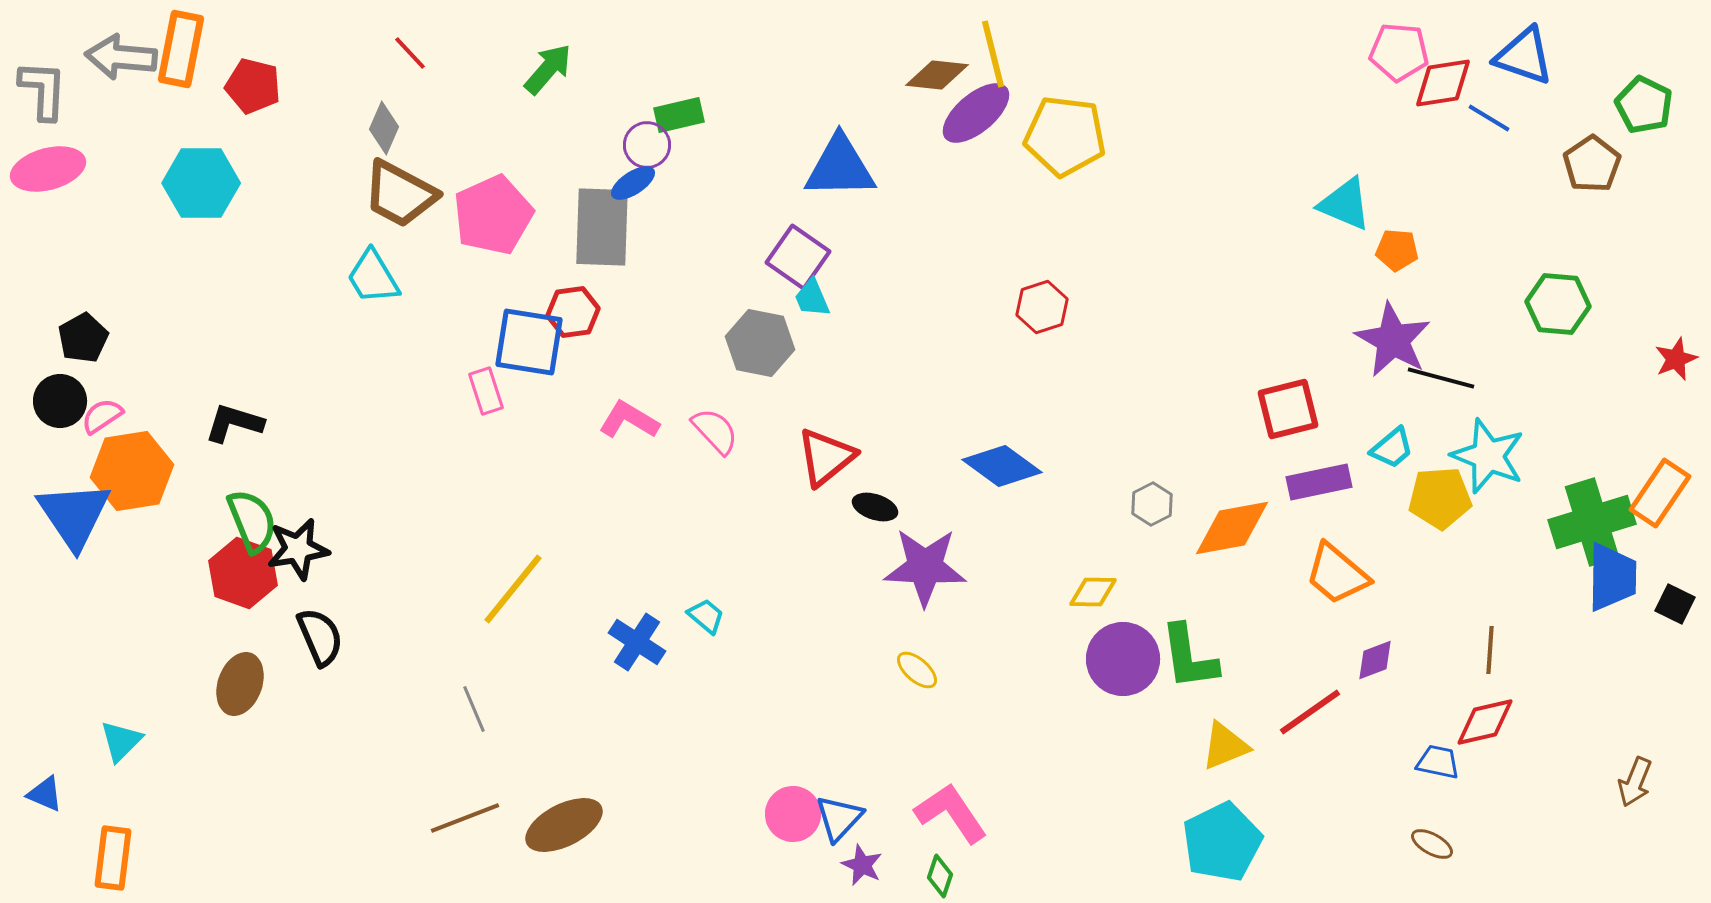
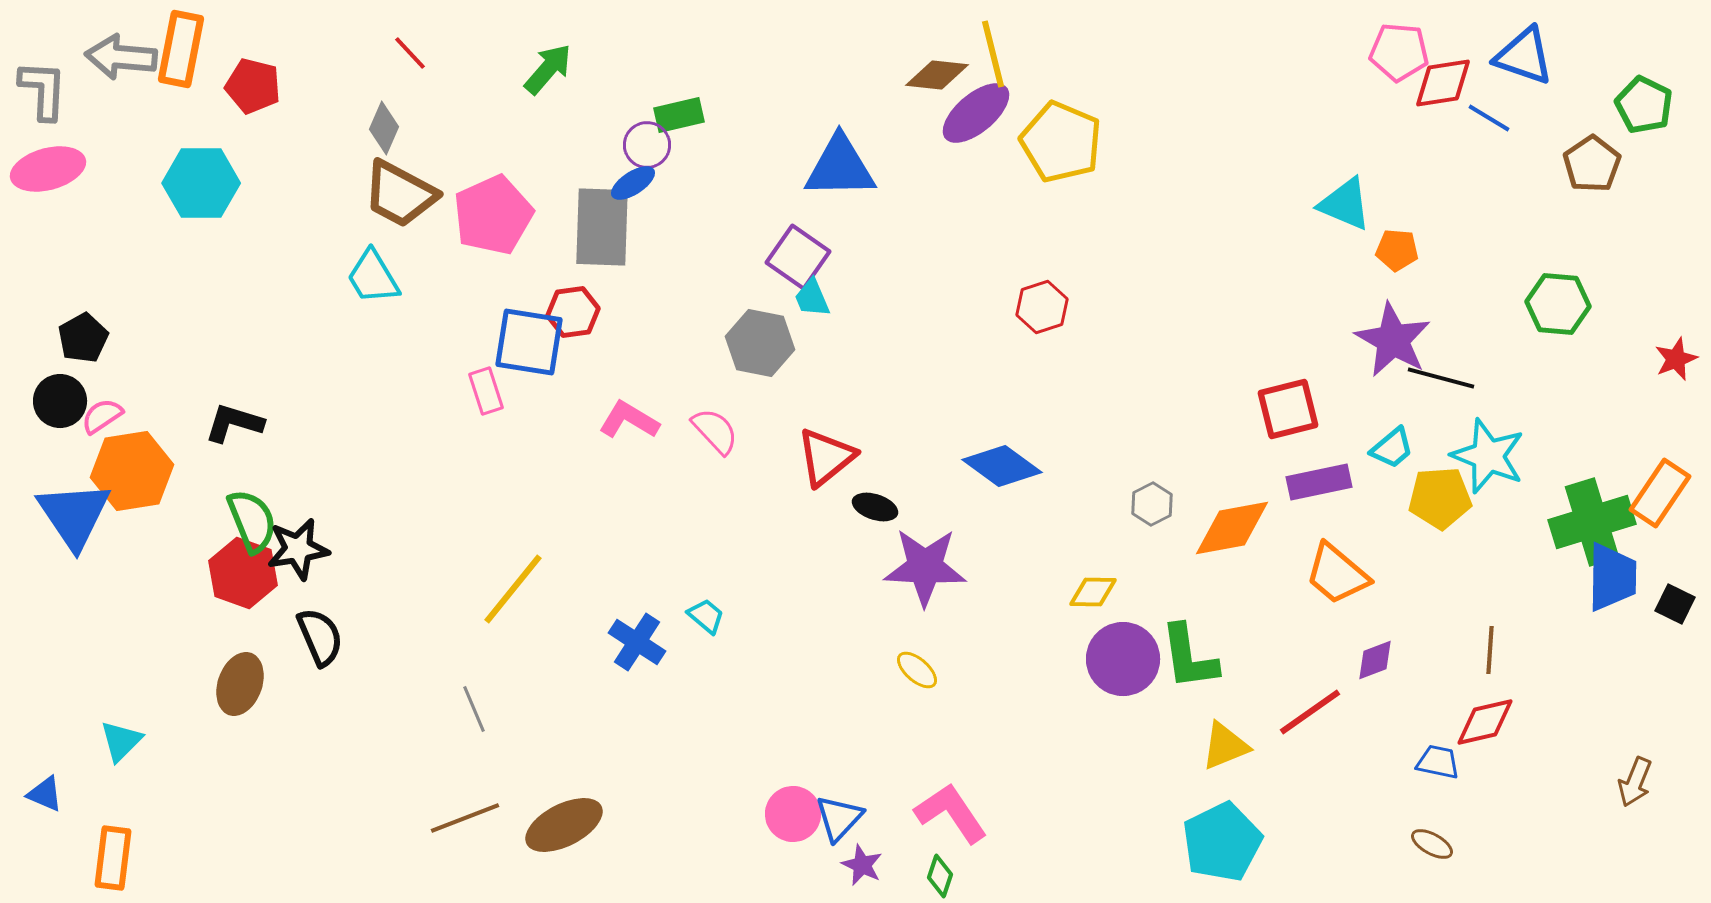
yellow pentagon at (1065, 136): moved 4 px left, 6 px down; rotated 16 degrees clockwise
